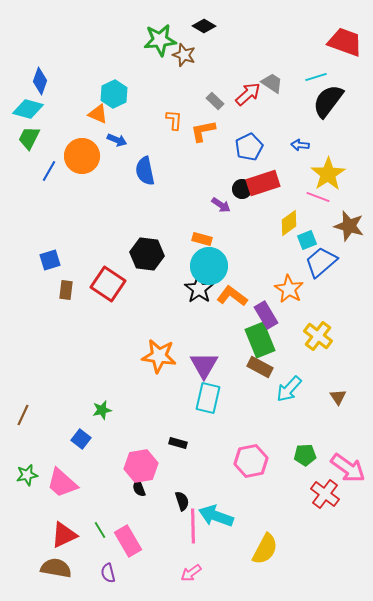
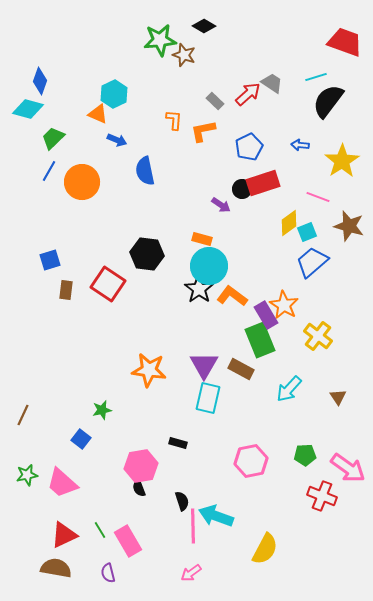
green trapezoid at (29, 138): moved 24 px right; rotated 20 degrees clockwise
orange circle at (82, 156): moved 26 px down
yellow star at (328, 174): moved 14 px right, 13 px up
cyan square at (307, 240): moved 8 px up
blue trapezoid at (321, 262): moved 9 px left
orange star at (289, 289): moved 5 px left, 16 px down
orange star at (159, 356): moved 10 px left, 14 px down
brown rectangle at (260, 367): moved 19 px left, 2 px down
red cross at (325, 494): moved 3 px left, 2 px down; rotated 16 degrees counterclockwise
